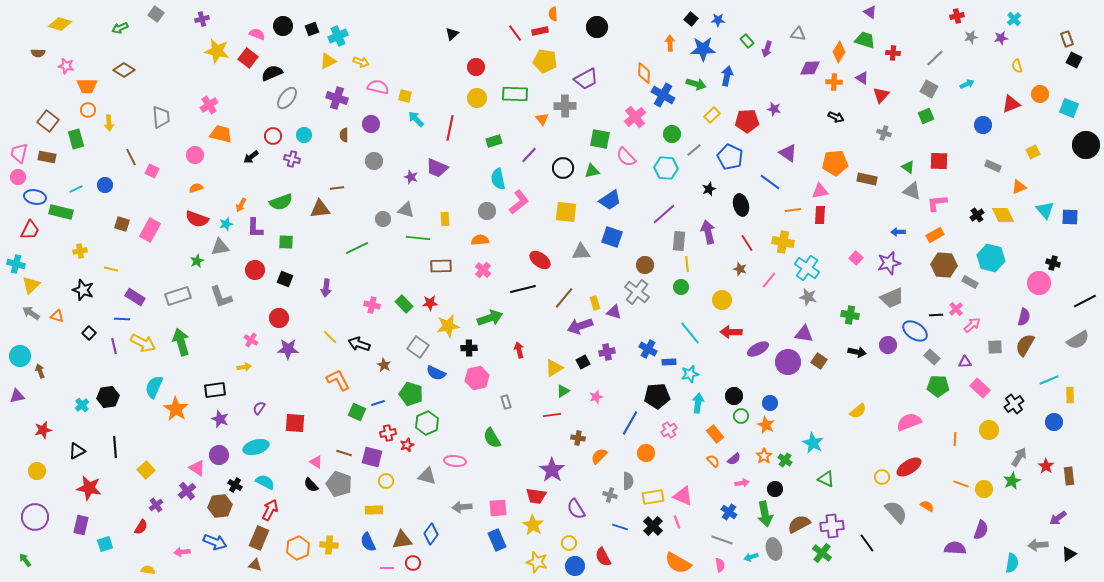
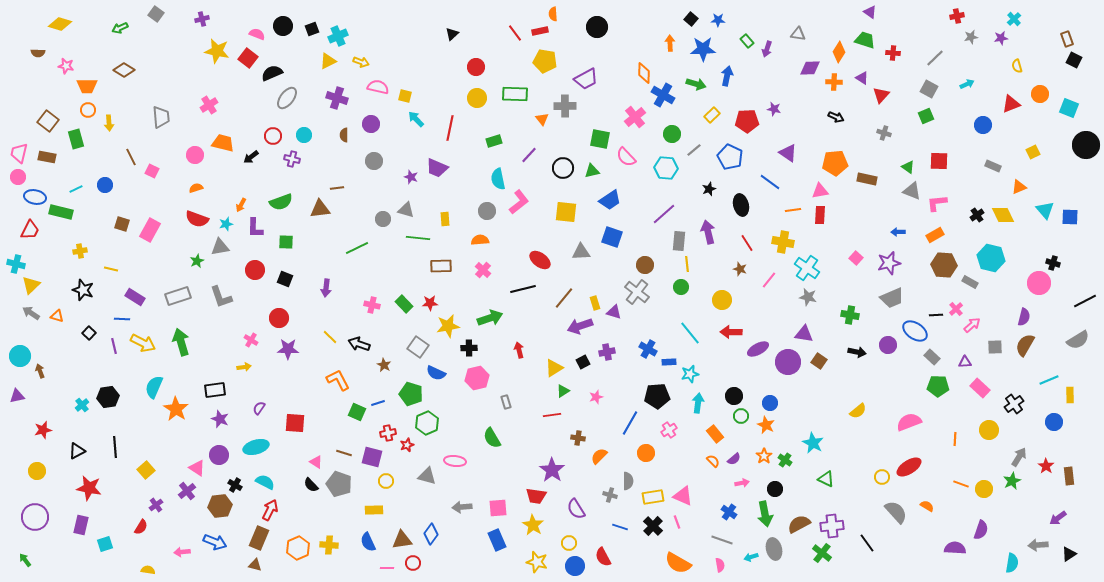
orange trapezoid at (221, 134): moved 2 px right, 9 px down
